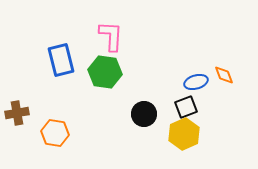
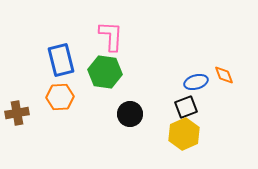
black circle: moved 14 px left
orange hexagon: moved 5 px right, 36 px up; rotated 12 degrees counterclockwise
